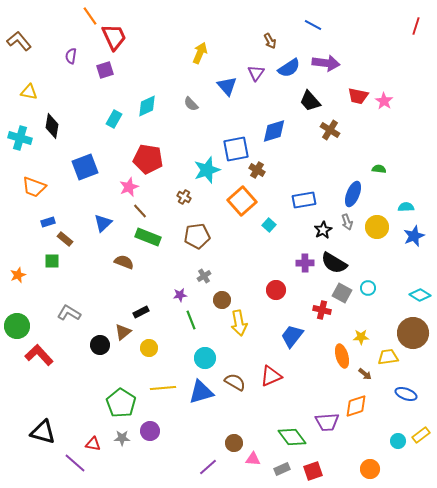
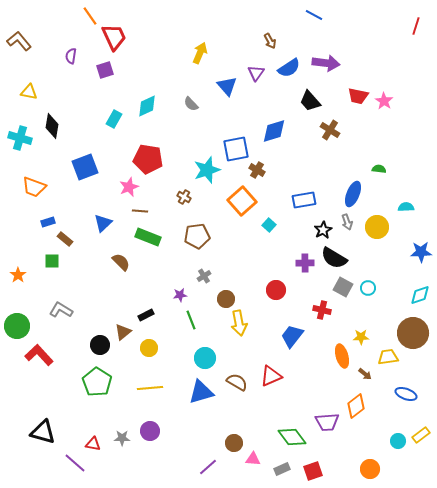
blue line at (313, 25): moved 1 px right, 10 px up
brown line at (140, 211): rotated 42 degrees counterclockwise
blue star at (414, 236): moved 7 px right, 16 px down; rotated 20 degrees clockwise
brown semicircle at (124, 262): moved 3 px left; rotated 24 degrees clockwise
black semicircle at (334, 263): moved 5 px up
orange star at (18, 275): rotated 14 degrees counterclockwise
gray square at (342, 293): moved 1 px right, 6 px up
cyan diamond at (420, 295): rotated 50 degrees counterclockwise
brown circle at (222, 300): moved 4 px right, 1 px up
black rectangle at (141, 312): moved 5 px right, 3 px down
gray L-shape at (69, 313): moved 8 px left, 3 px up
brown semicircle at (235, 382): moved 2 px right
yellow line at (163, 388): moved 13 px left
green pentagon at (121, 403): moved 24 px left, 21 px up
orange diamond at (356, 406): rotated 20 degrees counterclockwise
